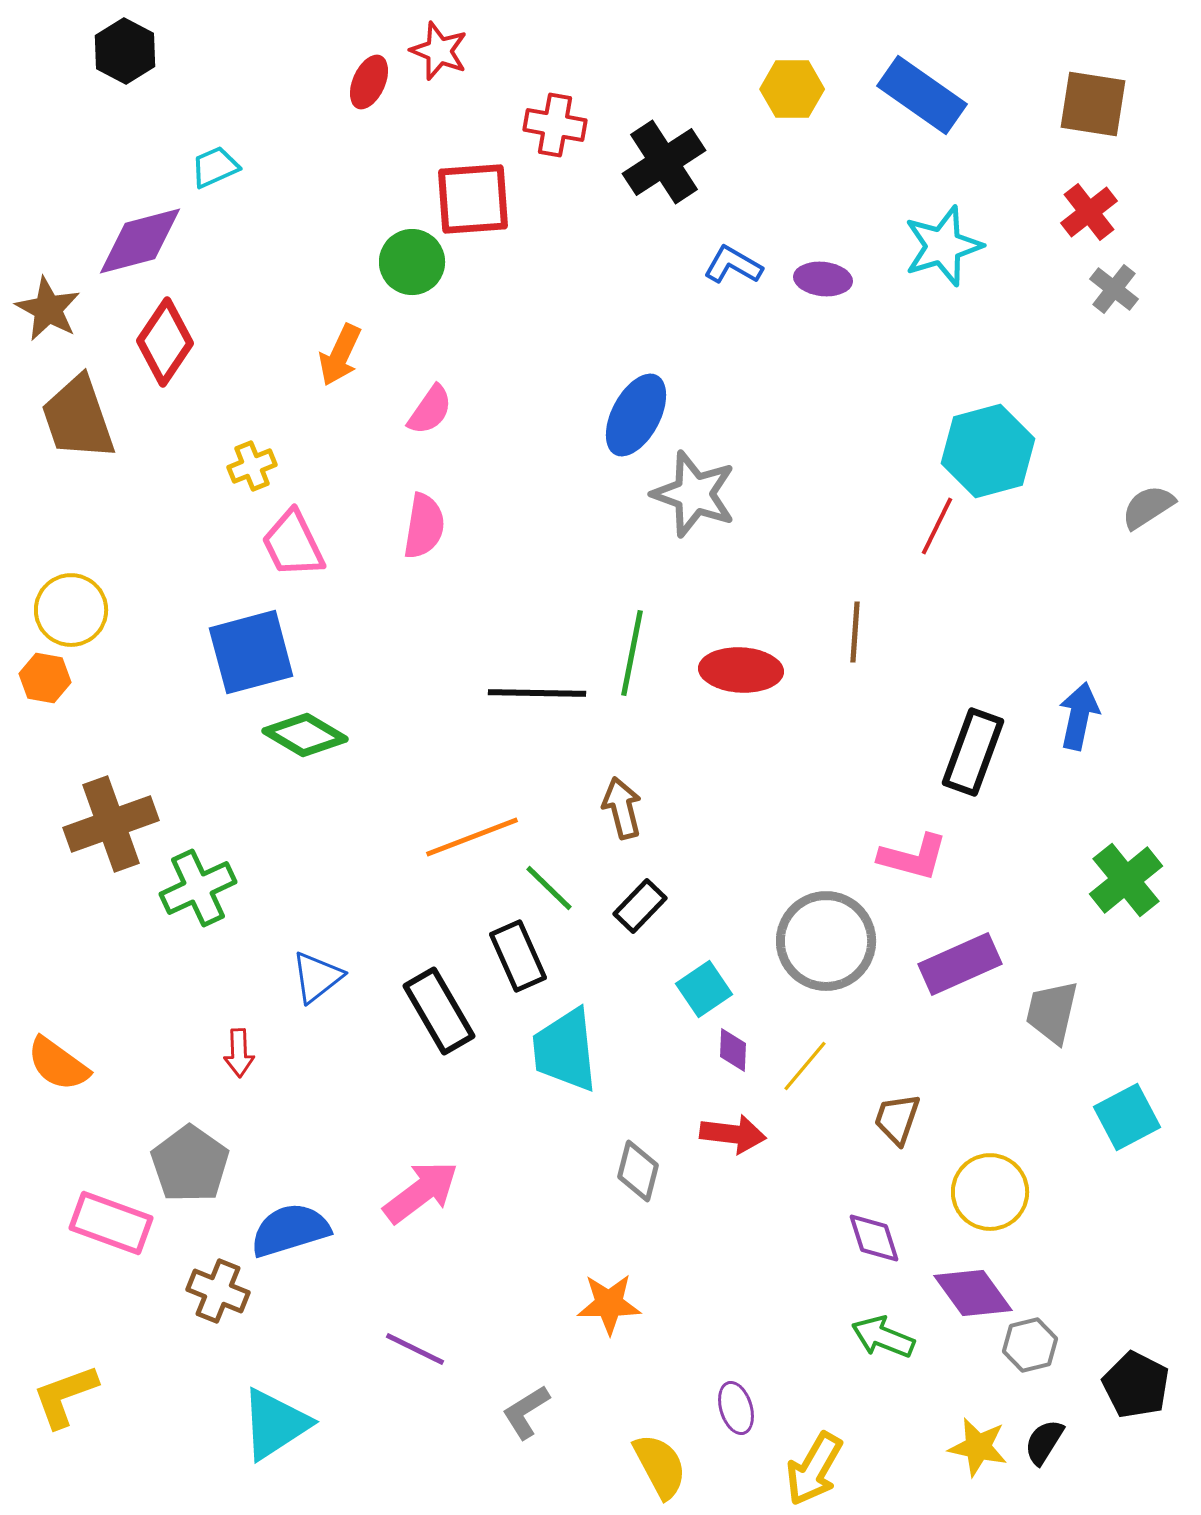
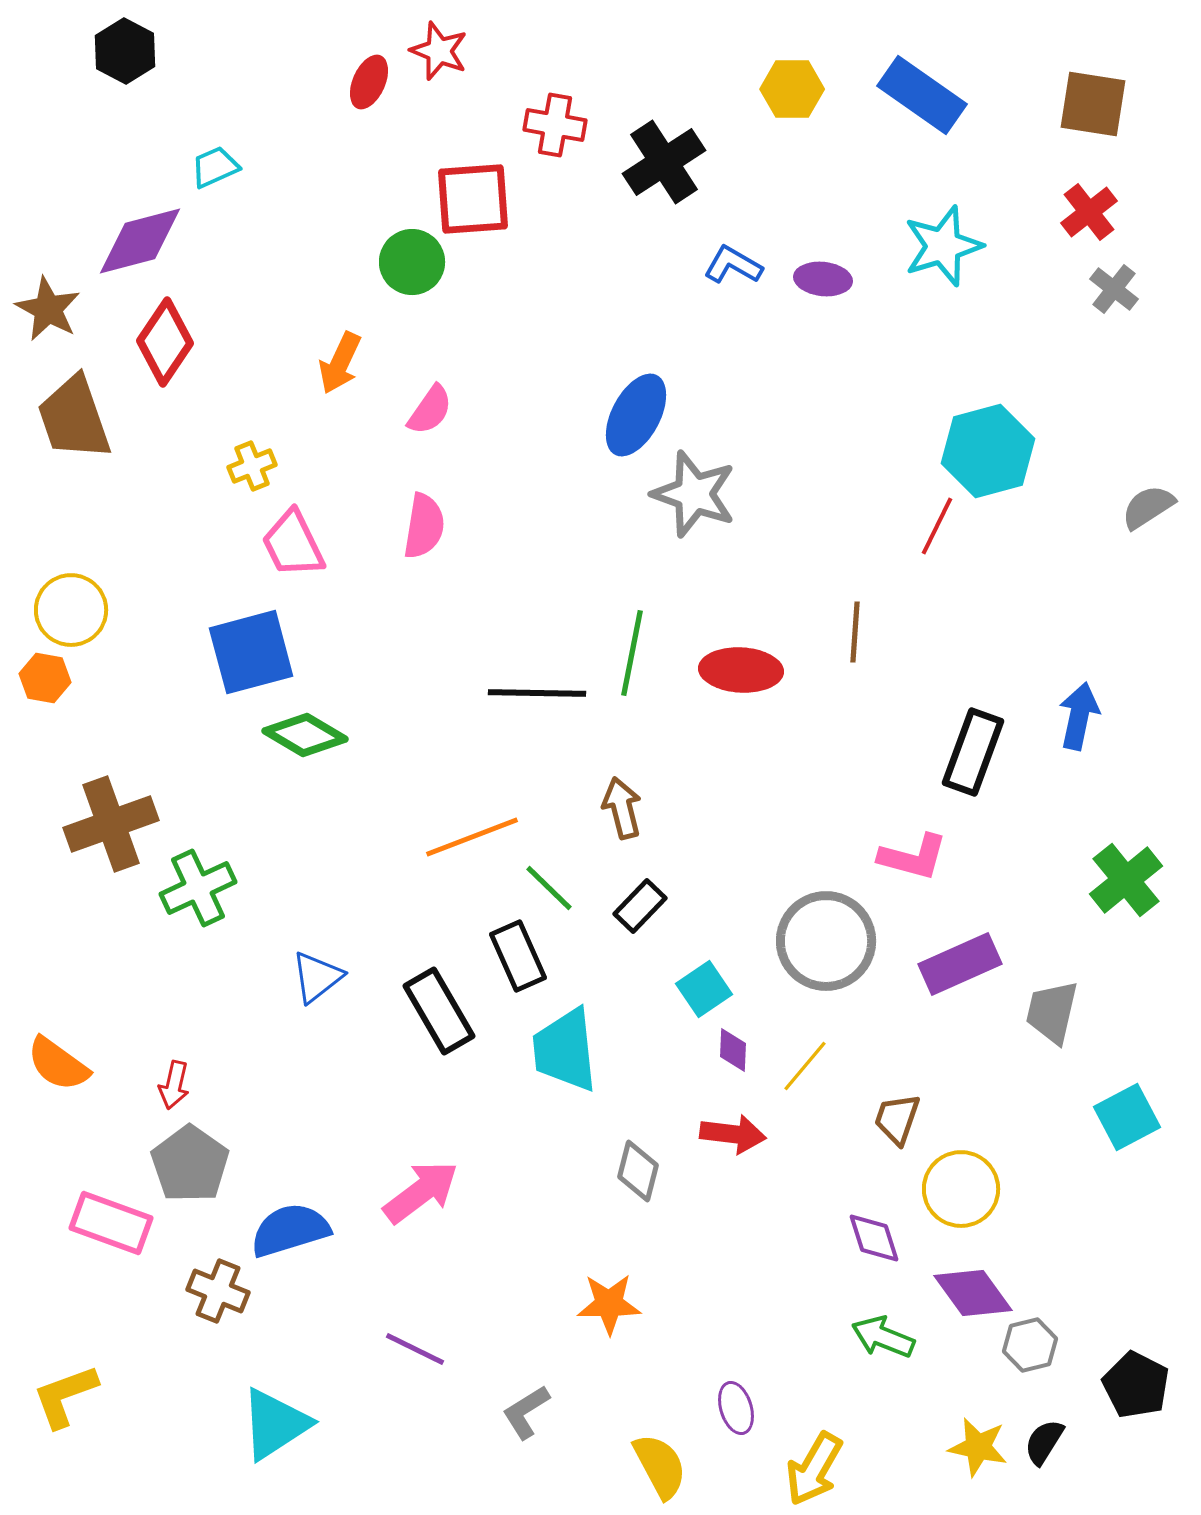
orange arrow at (340, 355): moved 8 px down
brown trapezoid at (78, 418): moved 4 px left
red arrow at (239, 1053): moved 65 px left, 32 px down; rotated 15 degrees clockwise
yellow circle at (990, 1192): moved 29 px left, 3 px up
